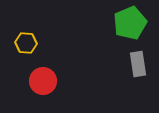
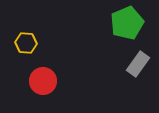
green pentagon: moved 3 px left
gray rectangle: rotated 45 degrees clockwise
